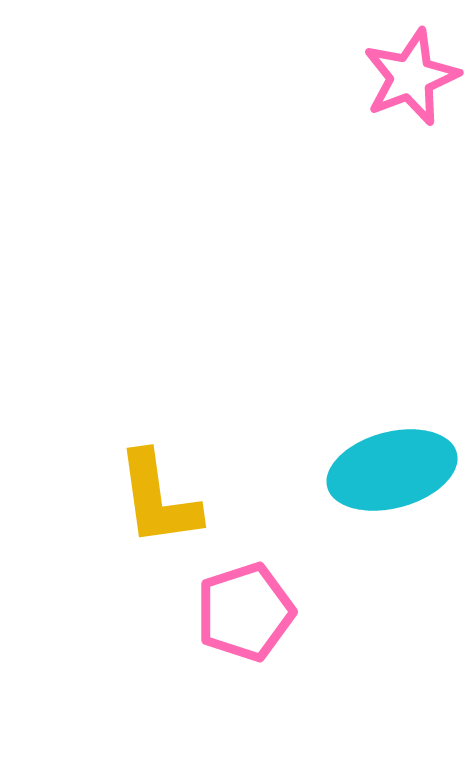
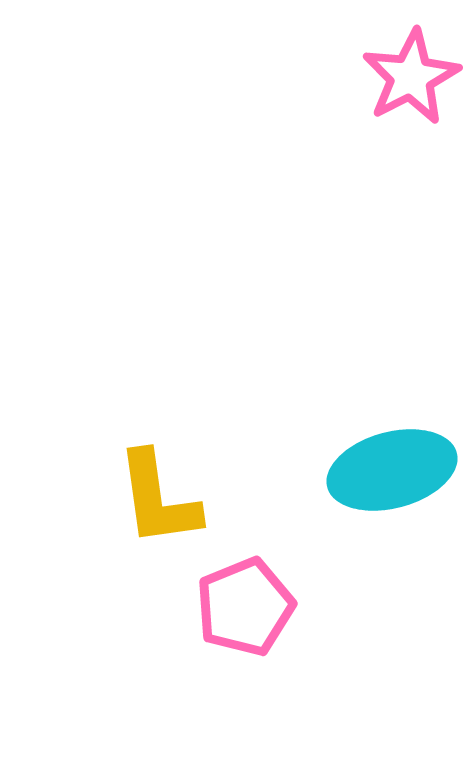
pink star: rotated 6 degrees counterclockwise
pink pentagon: moved 5 px up; rotated 4 degrees counterclockwise
